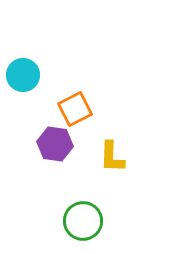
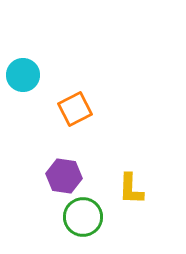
purple hexagon: moved 9 px right, 32 px down
yellow L-shape: moved 19 px right, 32 px down
green circle: moved 4 px up
